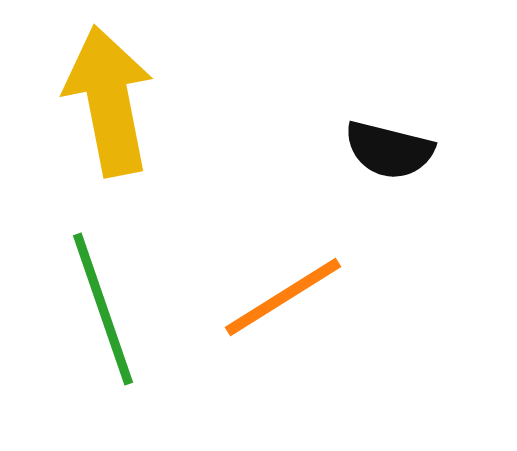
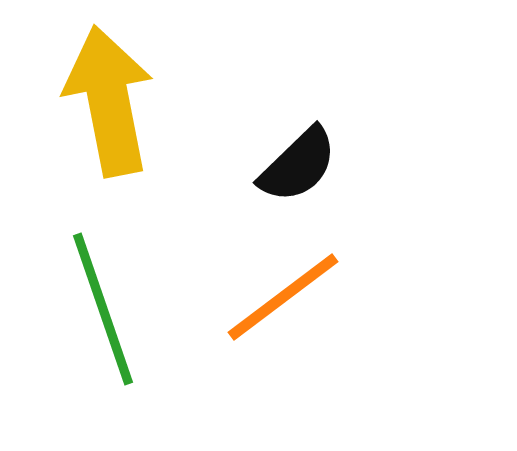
black semicircle: moved 91 px left, 15 px down; rotated 58 degrees counterclockwise
orange line: rotated 5 degrees counterclockwise
